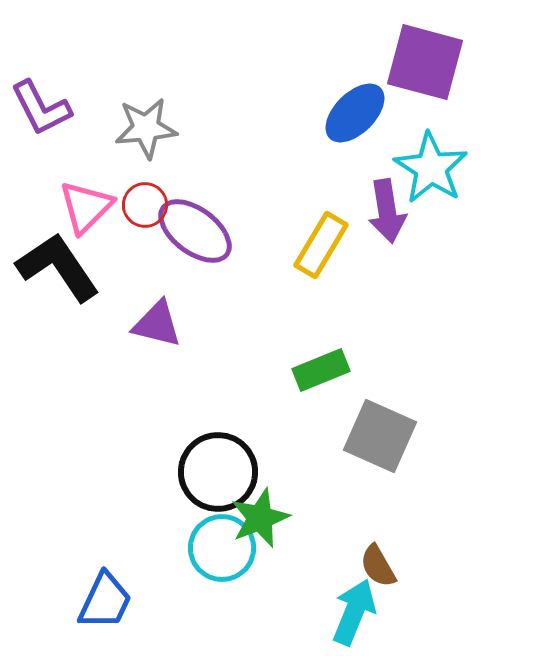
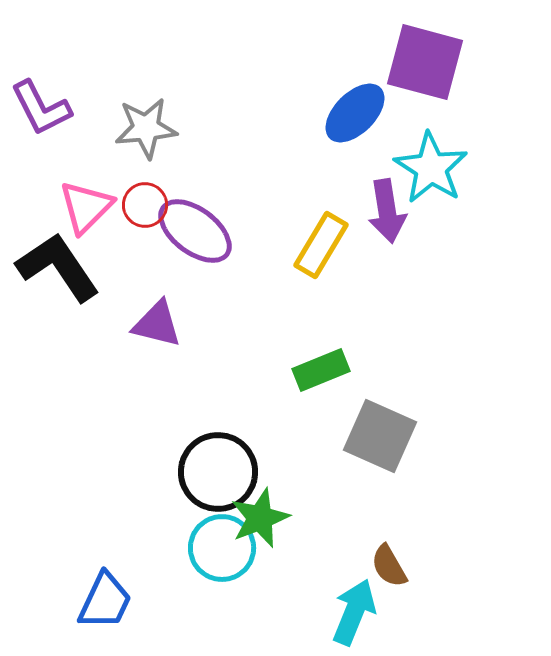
brown semicircle: moved 11 px right
